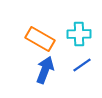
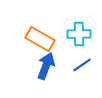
blue arrow: moved 1 px right, 4 px up
